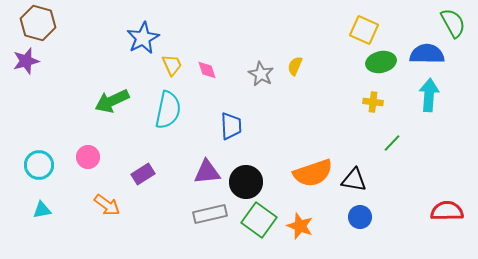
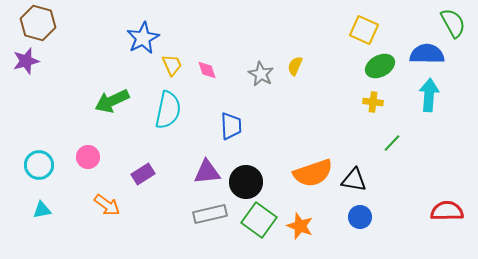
green ellipse: moved 1 px left, 4 px down; rotated 16 degrees counterclockwise
